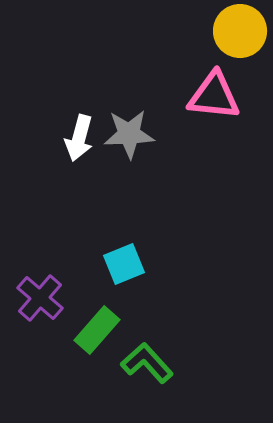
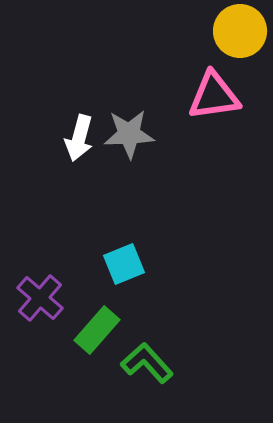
pink triangle: rotated 14 degrees counterclockwise
